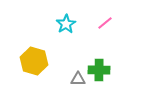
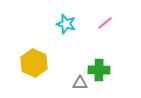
cyan star: rotated 24 degrees counterclockwise
yellow hexagon: moved 2 px down; rotated 8 degrees clockwise
gray triangle: moved 2 px right, 4 px down
